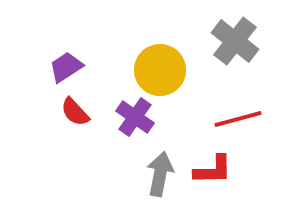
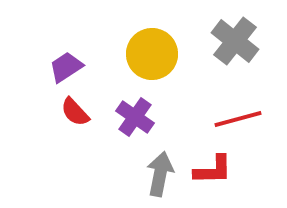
yellow circle: moved 8 px left, 16 px up
